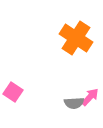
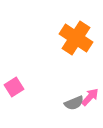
pink square: moved 1 px right, 5 px up; rotated 24 degrees clockwise
gray semicircle: rotated 18 degrees counterclockwise
